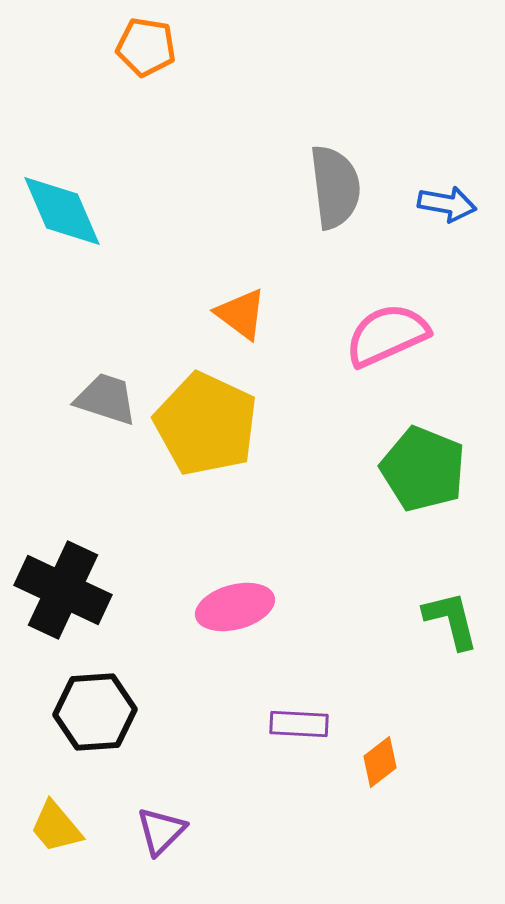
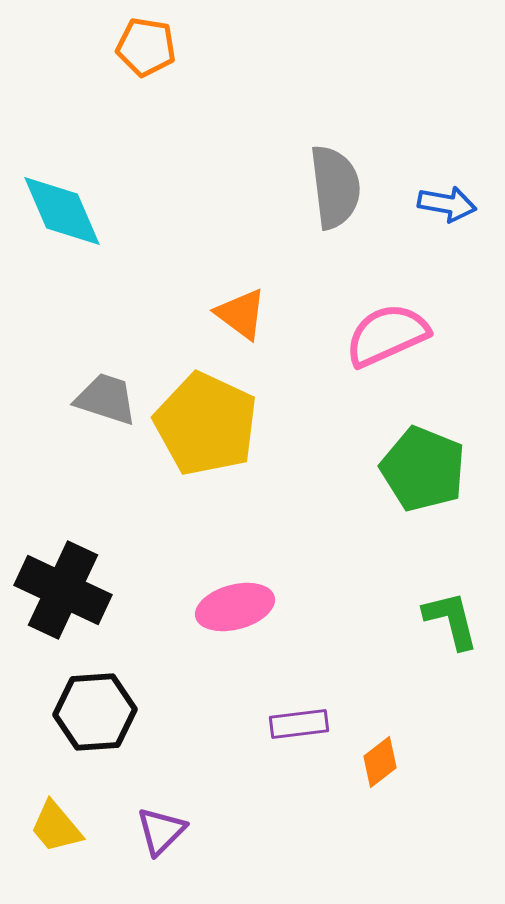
purple rectangle: rotated 10 degrees counterclockwise
